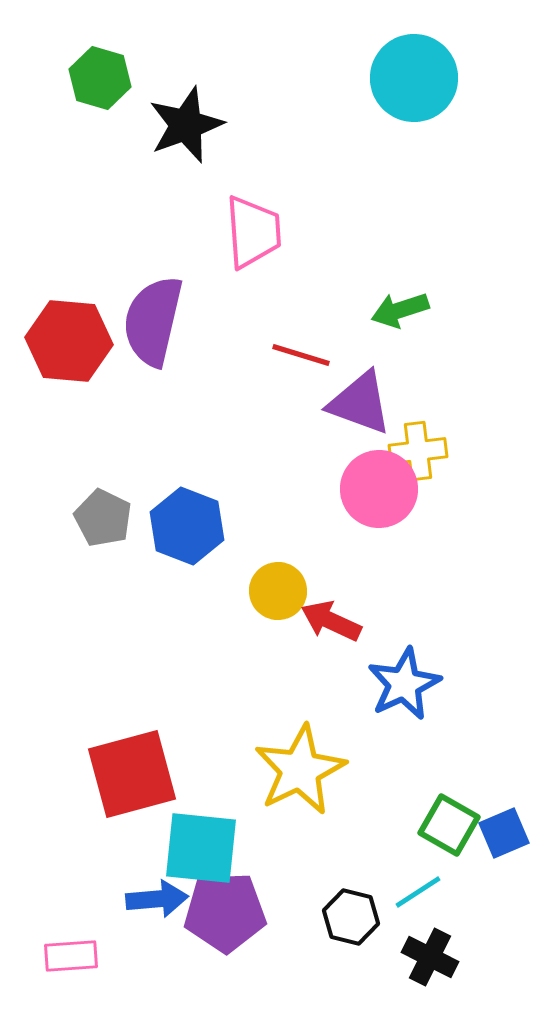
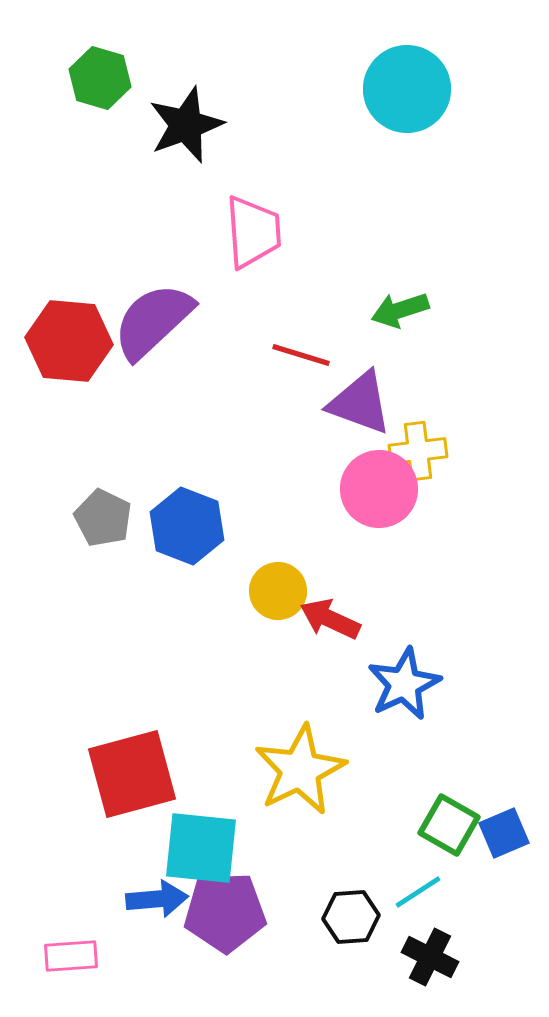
cyan circle: moved 7 px left, 11 px down
purple semicircle: rotated 34 degrees clockwise
red arrow: moved 1 px left, 2 px up
black hexagon: rotated 18 degrees counterclockwise
